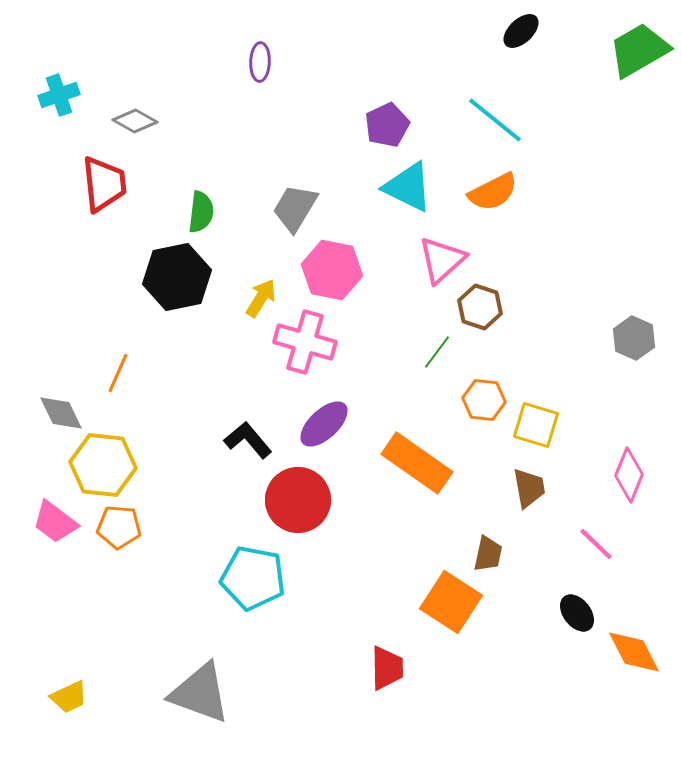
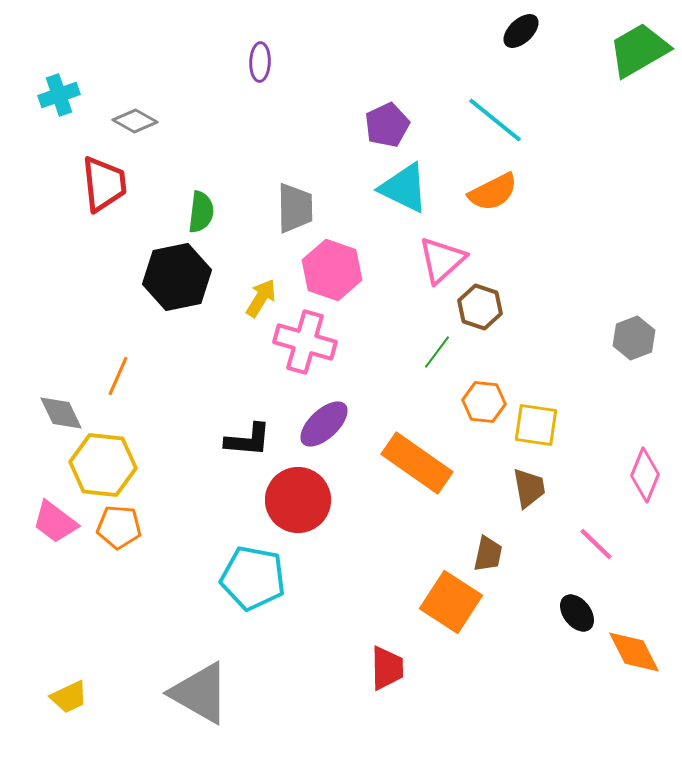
cyan triangle at (408, 187): moved 4 px left, 1 px down
gray trapezoid at (295, 208): rotated 148 degrees clockwise
pink hexagon at (332, 270): rotated 8 degrees clockwise
gray hexagon at (634, 338): rotated 15 degrees clockwise
orange line at (118, 373): moved 3 px down
orange hexagon at (484, 400): moved 2 px down
yellow square at (536, 425): rotated 9 degrees counterclockwise
black L-shape at (248, 440): rotated 135 degrees clockwise
pink diamond at (629, 475): moved 16 px right
gray triangle at (200, 693): rotated 10 degrees clockwise
